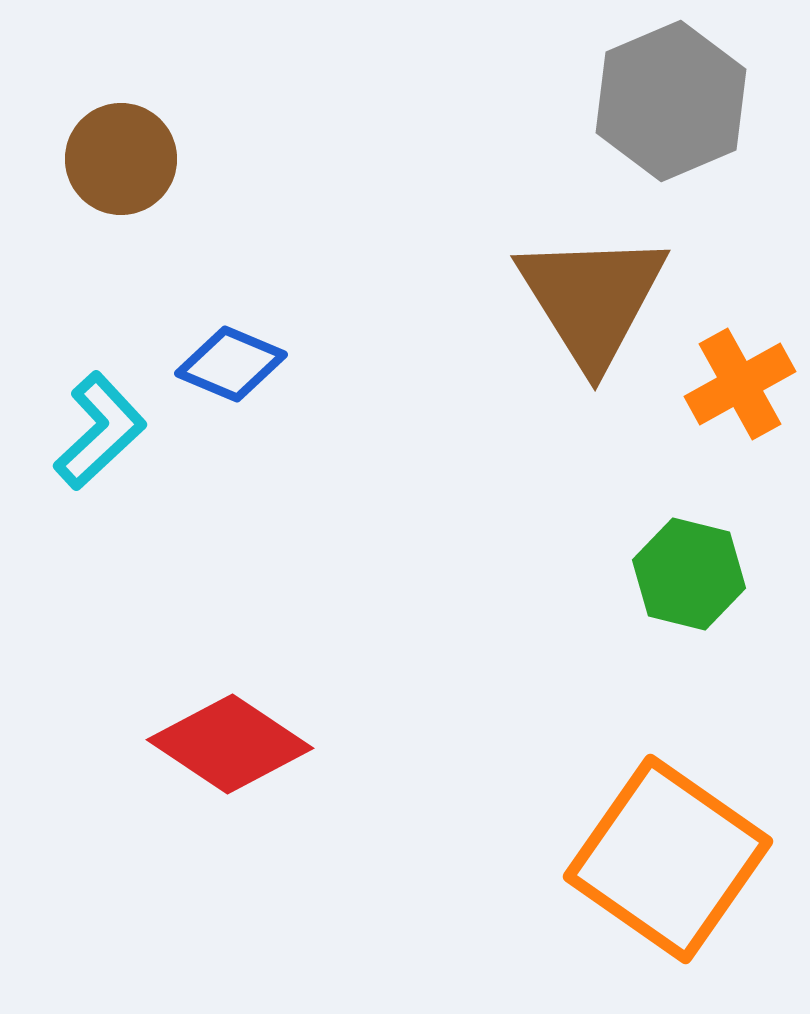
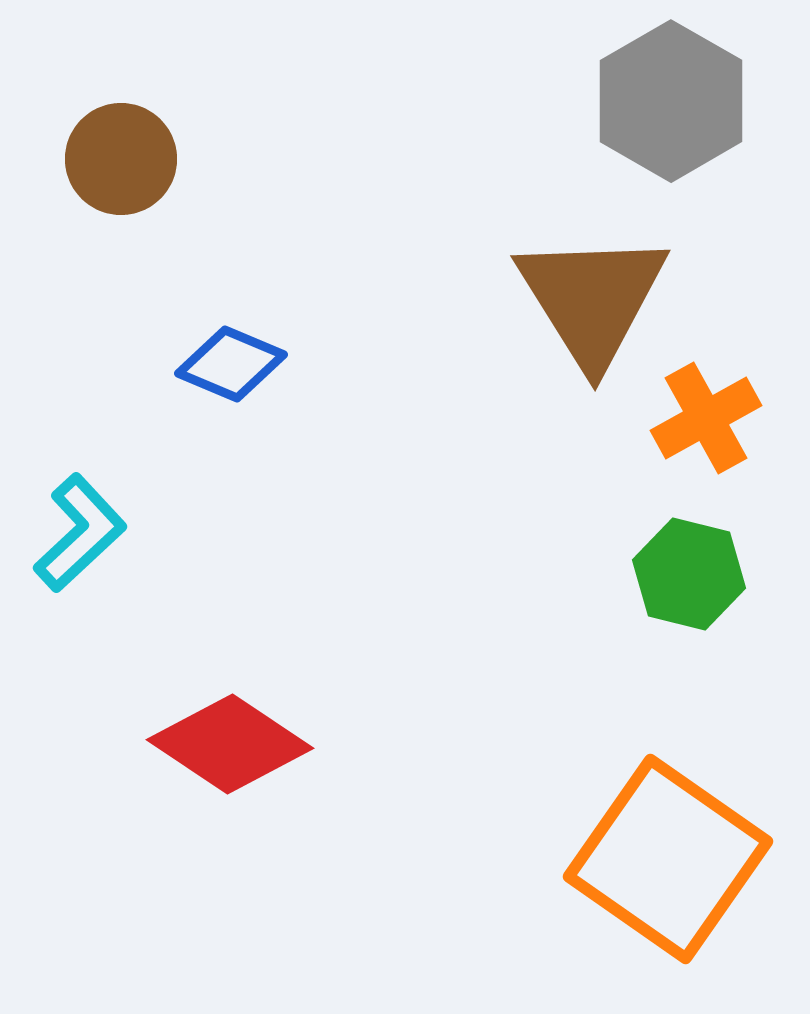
gray hexagon: rotated 7 degrees counterclockwise
orange cross: moved 34 px left, 34 px down
cyan L-shape: moved 20 px left, 102 px down
